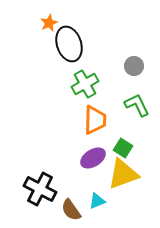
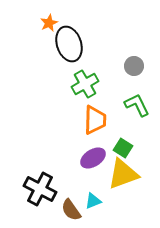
cyan triangle: moved 4 px left
